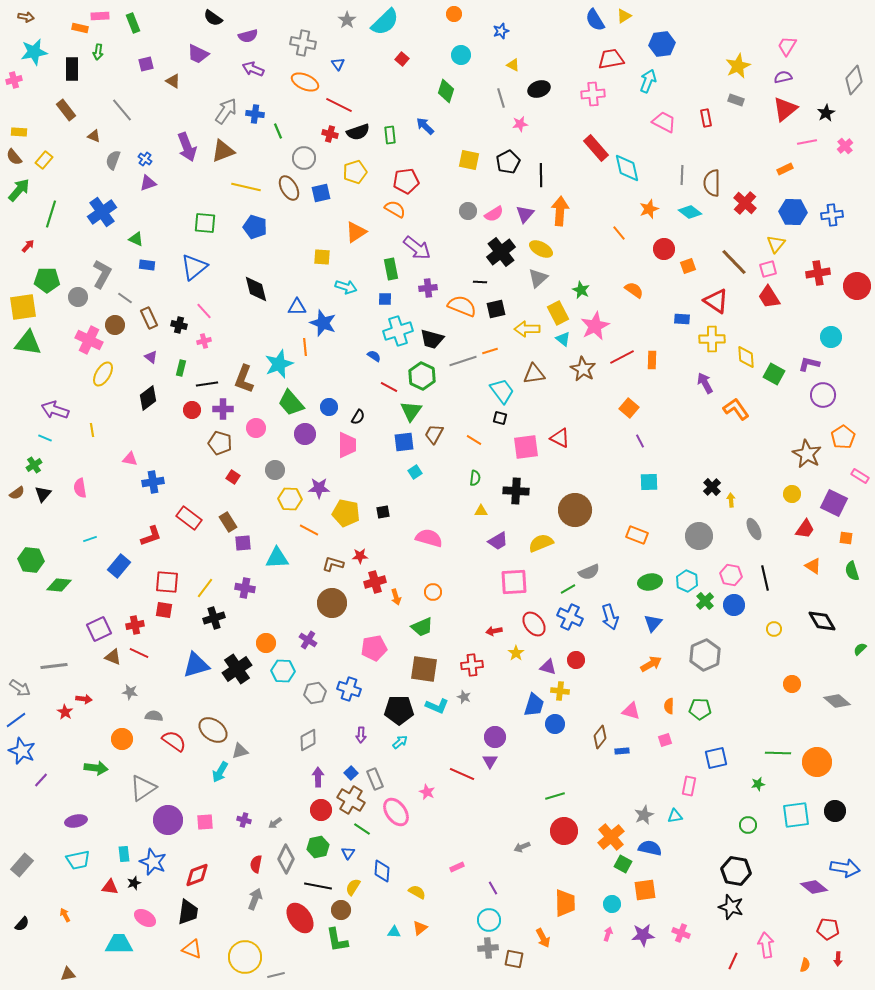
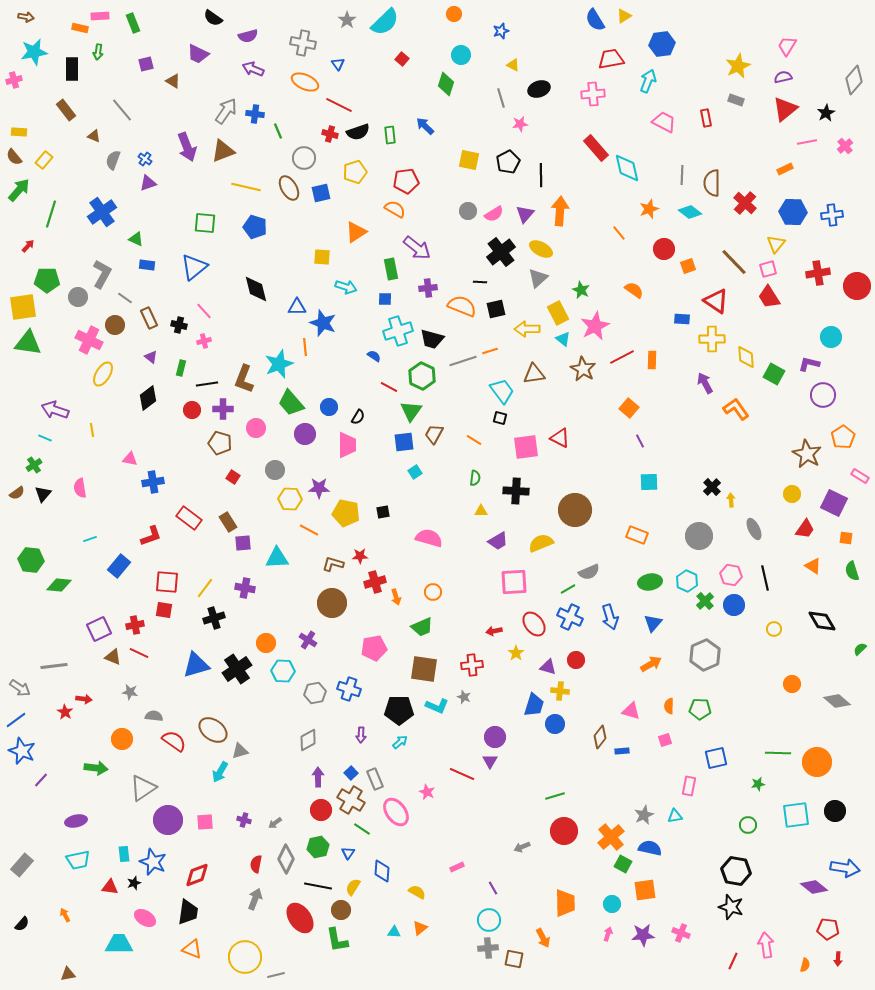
green diamond at (446, 91): moved 7 px up
